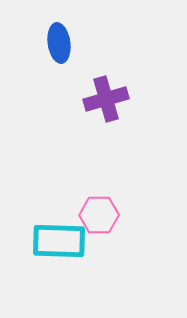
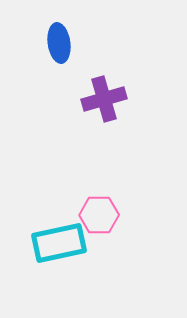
purple cross: moved 2 px left
cyan rectangle: moved 2 px down; rotated 14 degrees counterclockwise
